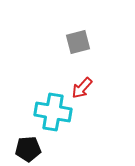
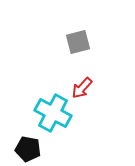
cyan cross: moved 1 px down; rotated 18 degrees clockwise
black pentagon: rotated 15 degrees clockwise
